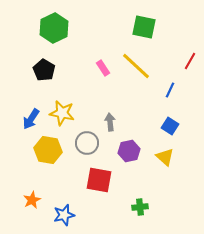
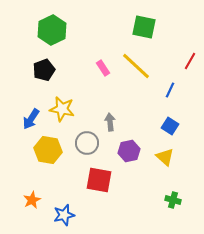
green hexagon: moved 2 px left, 2 px down
black pentagon: rotated 20 degrees clockwise
yellow star: moved 4 px up
green cross: moved 33 px right, 7 px up; rotated 21 degrees clockwise
